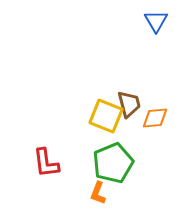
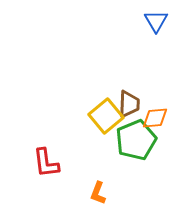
brown trapezoid: rotated 16 degrees clockwise
yellow square: rotated 28 degrees clockwise
green pentagon: moved 23 px right, 23 px up
